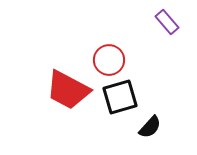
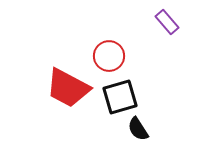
red circle: moved 4 px up
red trapezoid: moved 2 px up
black semicircle: moved 12 px left, 2 px down; rotated 105 degrees clockwise
